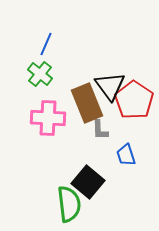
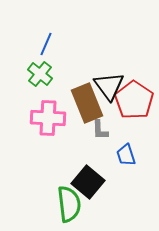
black triangle: moved 1 px left
